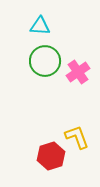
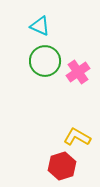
cyan triangle: rotated 20 degrees clockwise
yellow L-shape: rotated 40 degrees counterclockwise
red hexagon: moved 11 px right, 10 px down
